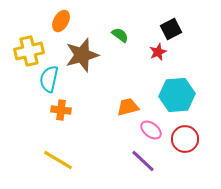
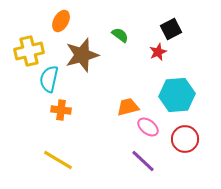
pink ellipse: moved 3 px left, 3 px up
